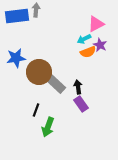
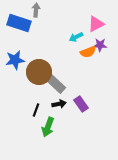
blue rectangle: moved 2 px right, 7 px down; rotated 25 degrees clockwise
cyan arrow: moved 8 px left, 2 px up
purple star: rotated 24 degrees counterclockwise
blue star: moved 1 px left, 2 px down
black arrow: moved 19 px left, 17 px down; rotated 88 degrees clockwise
